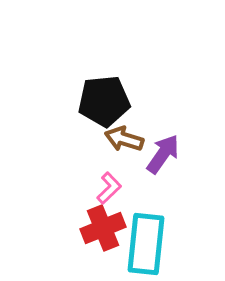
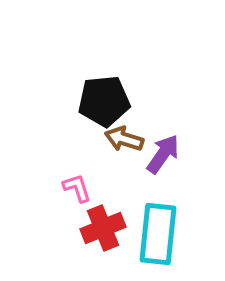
pink L-shape: moved 32 px left; rotated 64 degrees counterclockwise
cyan rectangle: moved 12 px right, 10 px up
